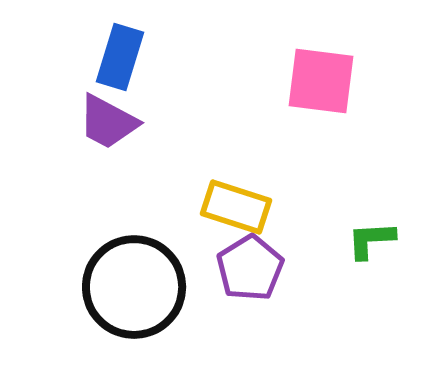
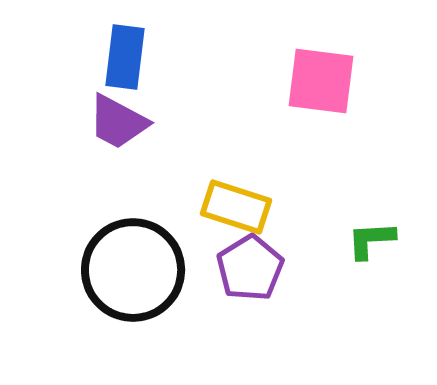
blue rectangle: moved 5 px right; rotated 10 degrees counterclockwise
purple trapezoid: moved 10 px right
black circle: moved 1 px left, 17 px up
